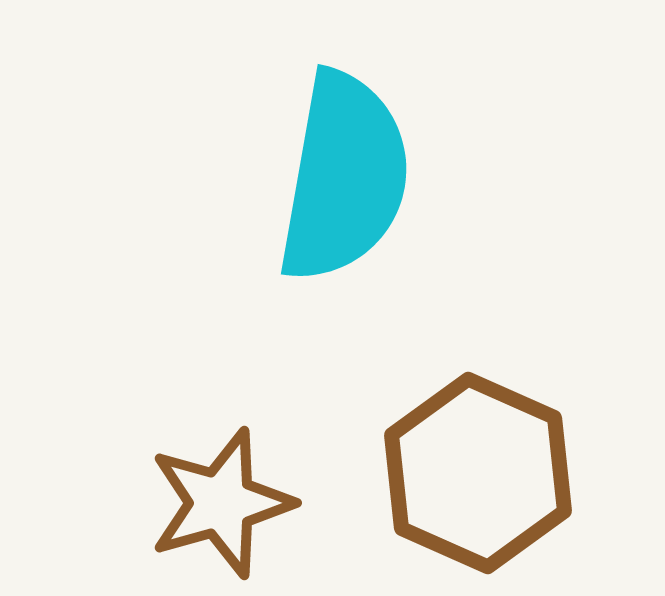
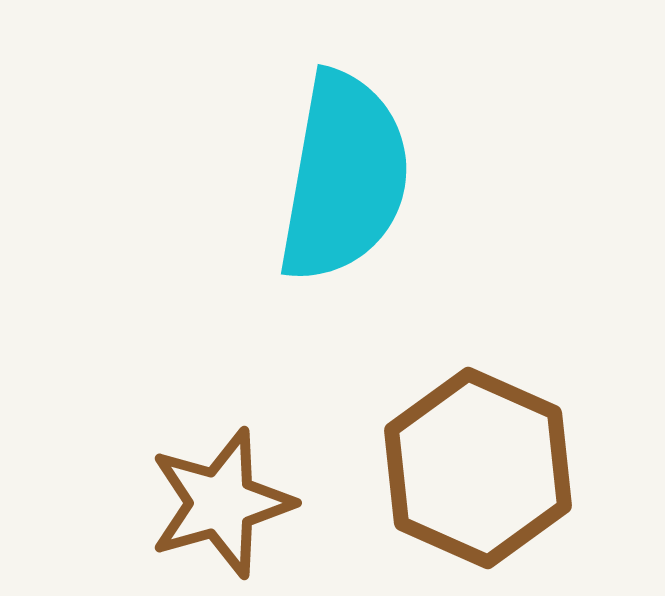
brown hexagon: moved 5 px up
